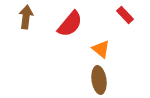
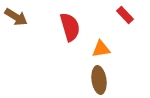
brown arrow: moved 10 px left; rotated 115 degrees clockwise
red semicircle: moved 3 px down; rotated 56 degrees counterclockwise
orange triangle: rotated 48 degrees counterclockwise
